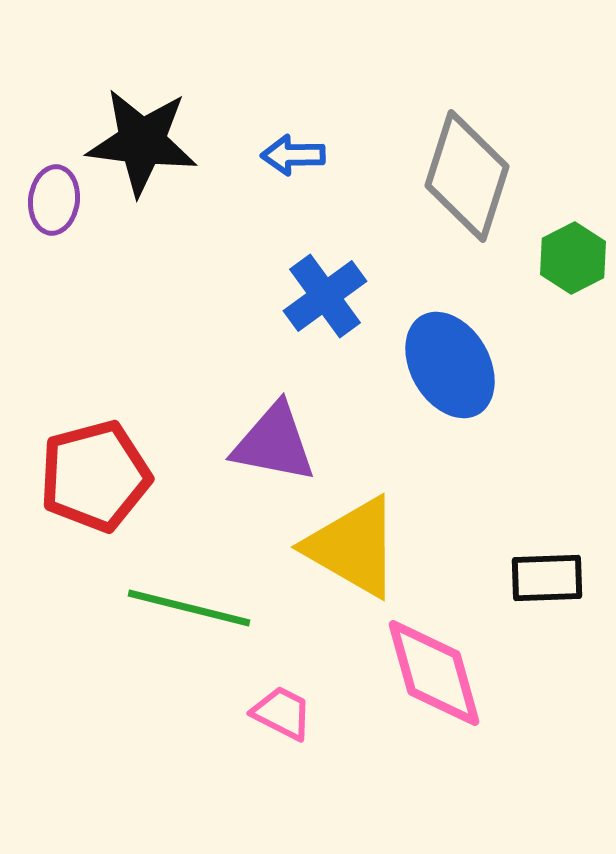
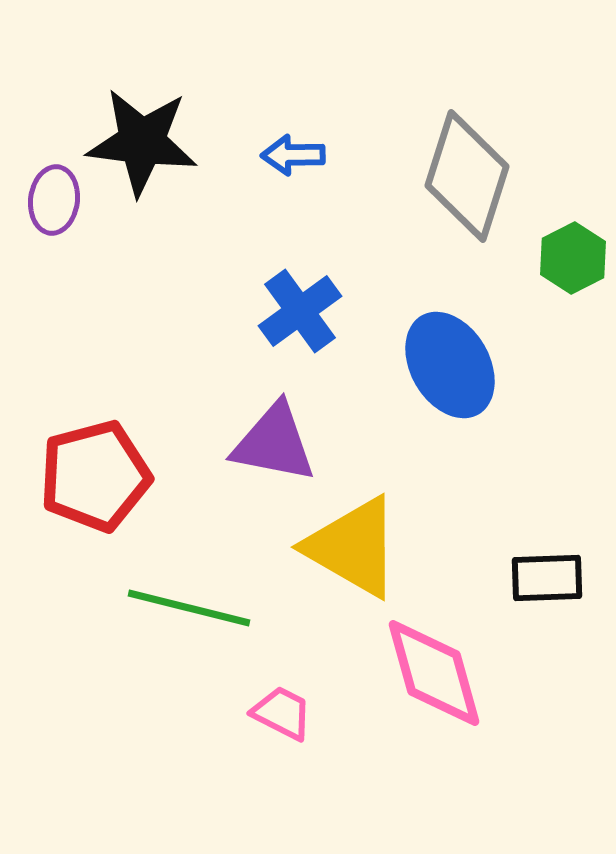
blue cross: moved 25 px left, 15 px down
